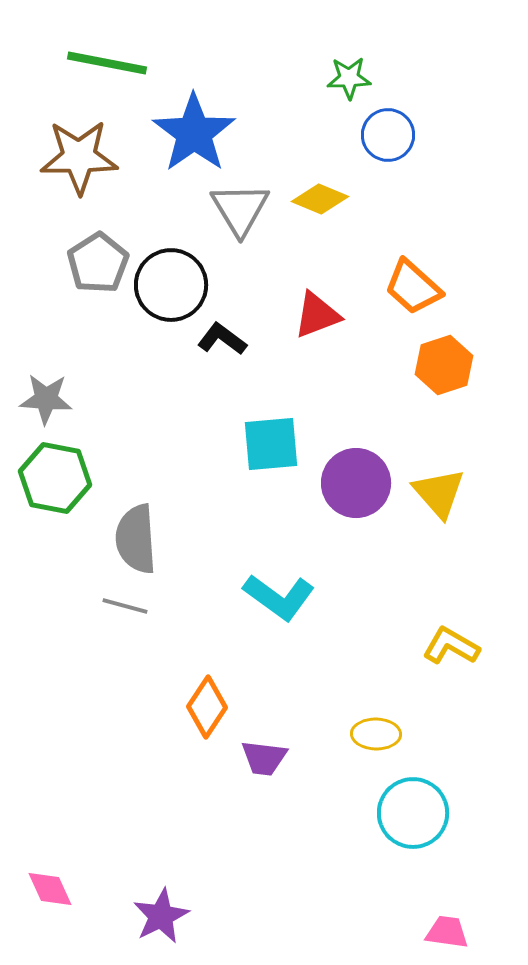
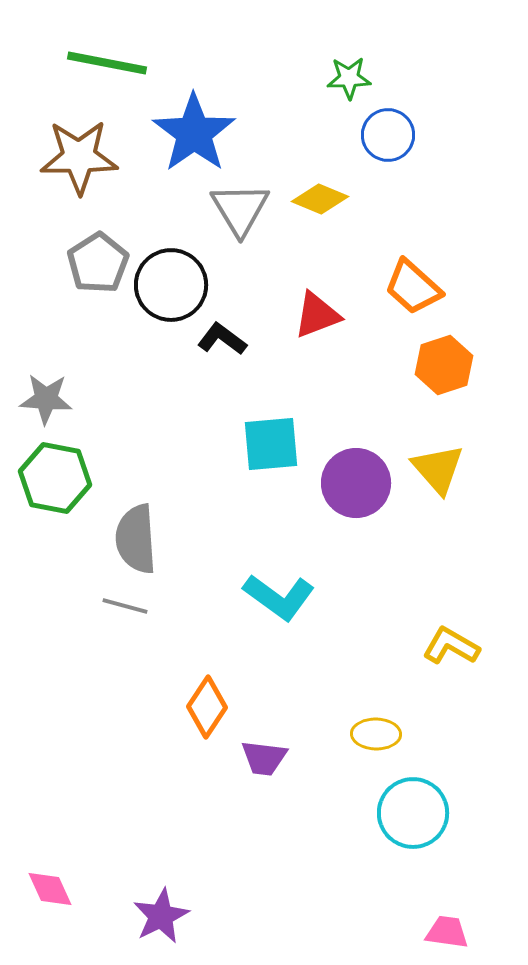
yellow triangle: moved 1 px left, 24 px up
